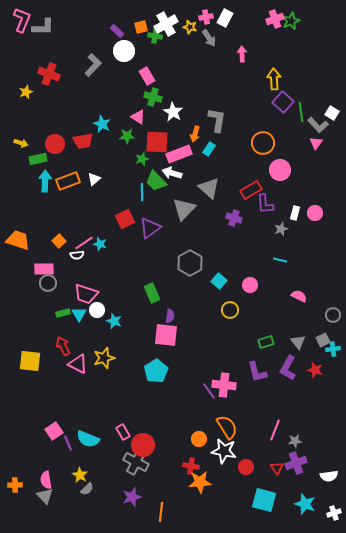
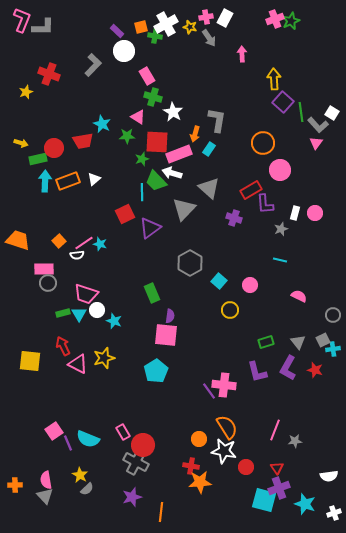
red circle at (55, 144): moved 1 px left, 4 px down
red square at (125, 219): moved 5 px up
purple cross at (296, 463): moved 17 px left, 25 px down
